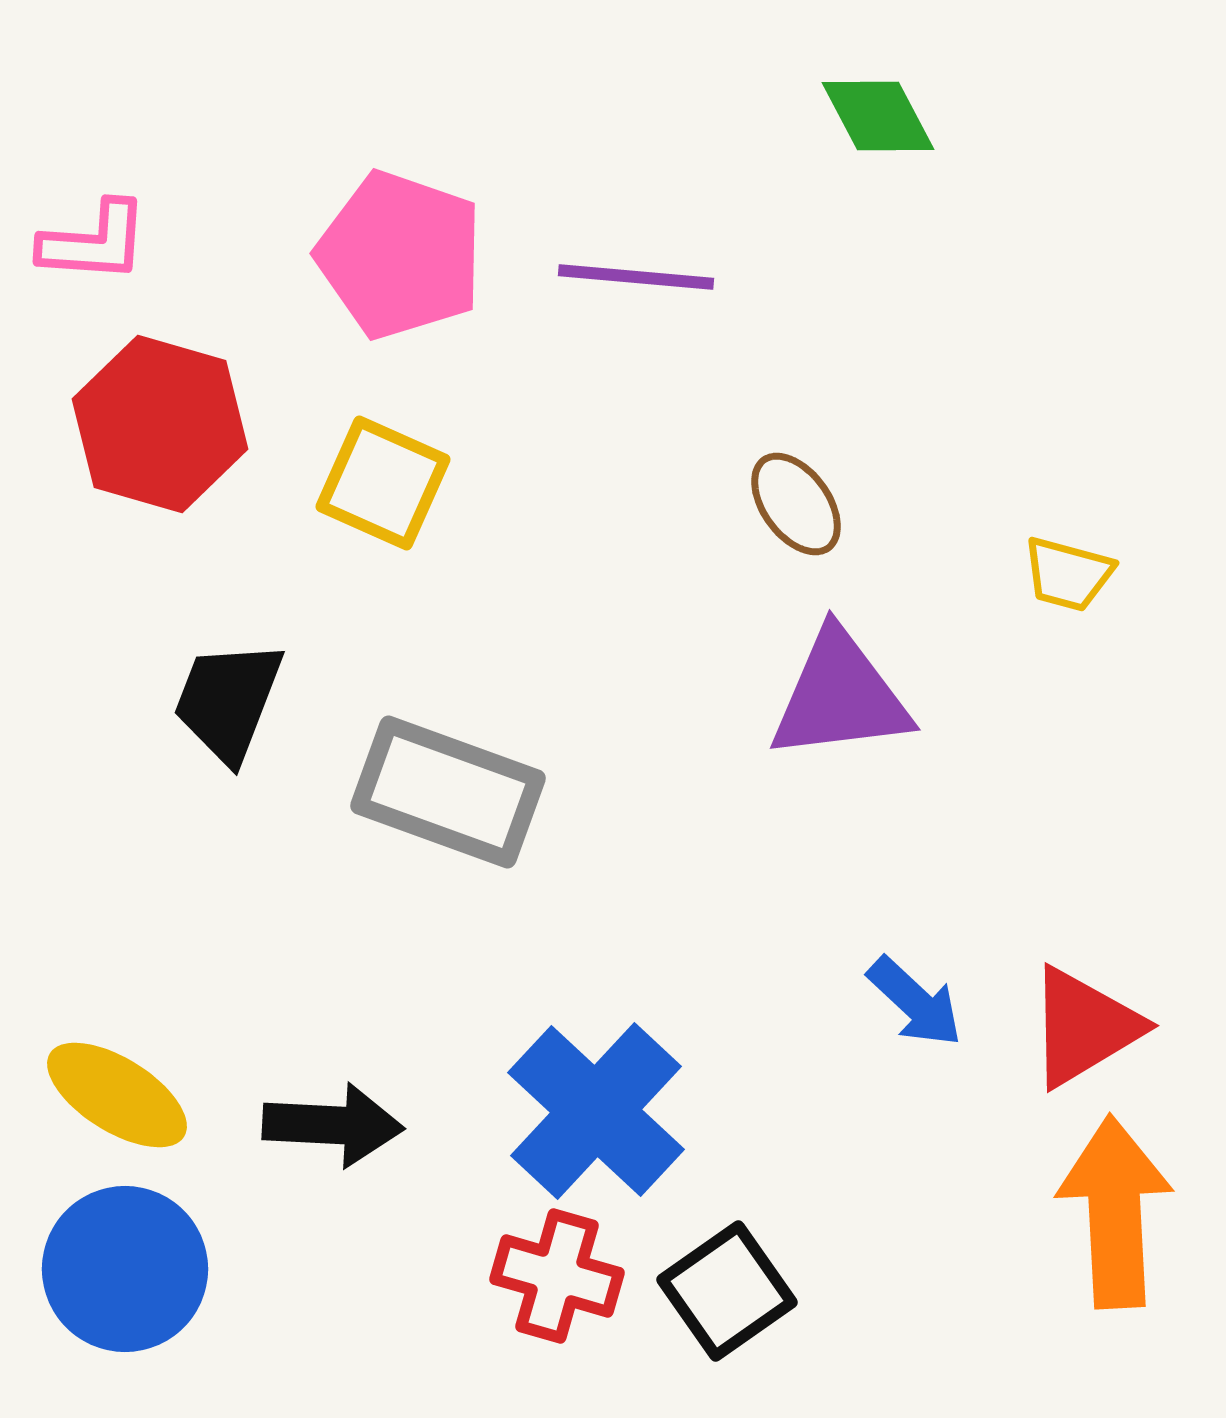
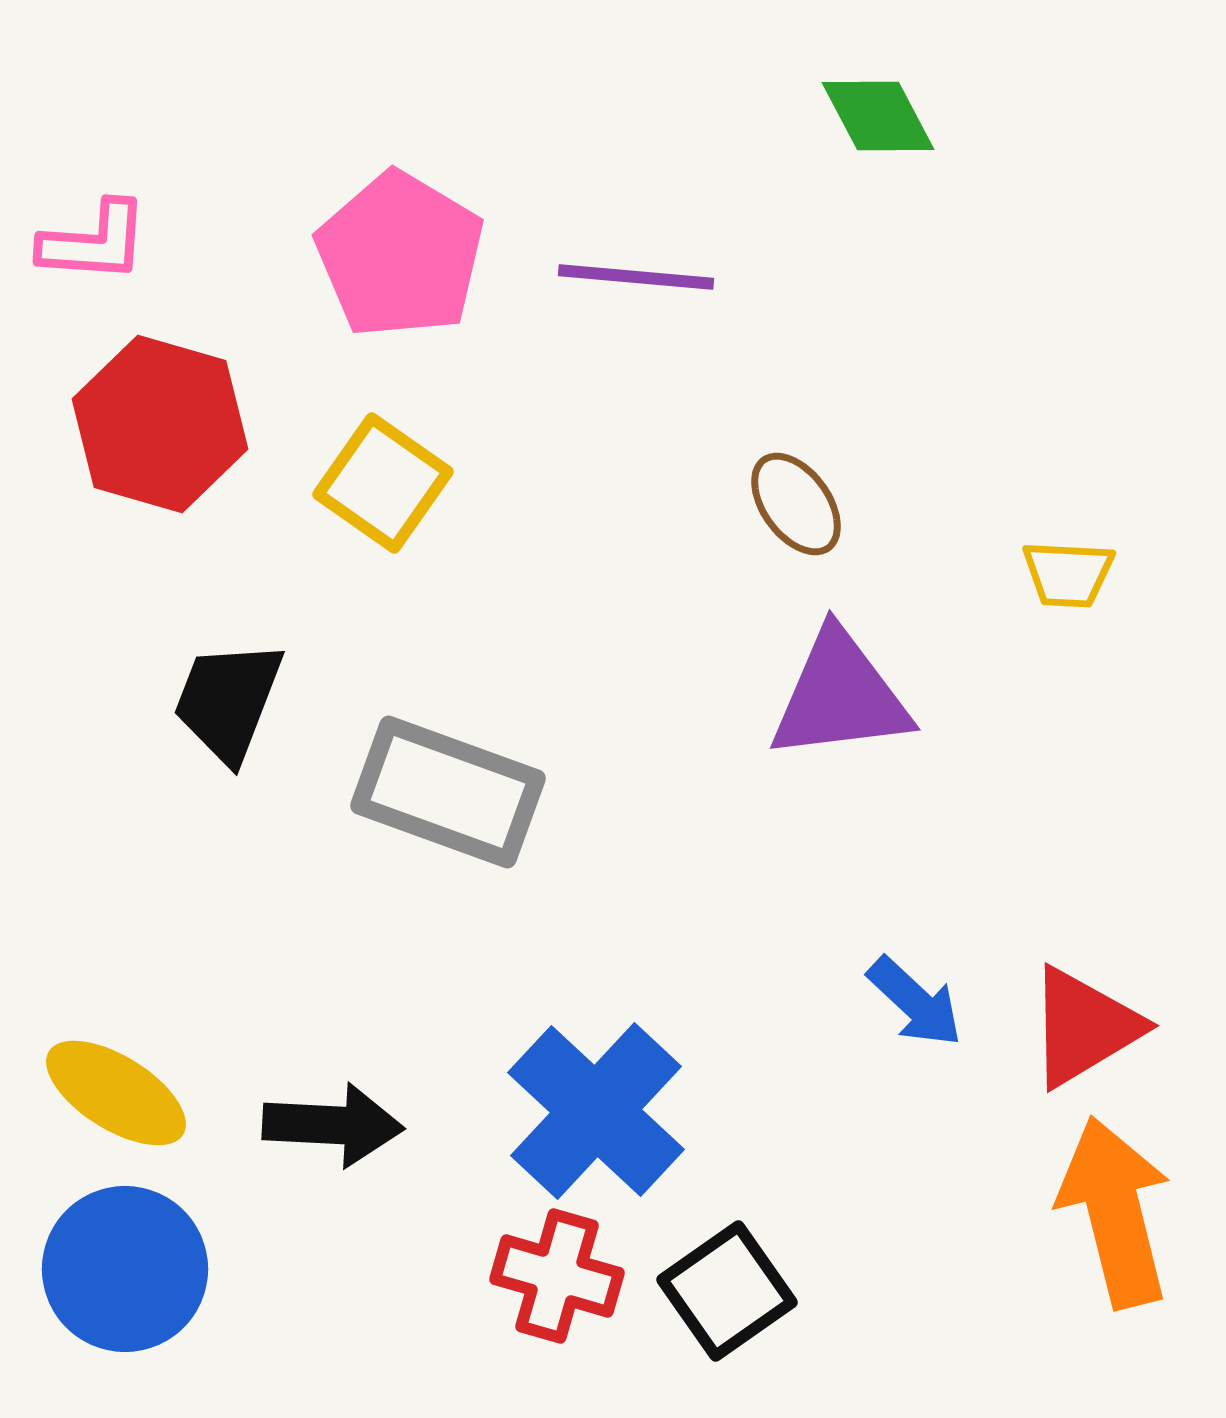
pink pentagon: rotated 12 degrees clockwise
yellow square: rotated 11 degrees clockwise
yellow trapezoid: rotated 12 degrees counterclockwise
yellow ellipse: moved 1 px left, 2 px up
orange arrow: rotated 11 degrees counterclockwise
